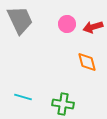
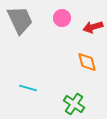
pink circle: moved 5 px left, 6 px up
cyan line: moved 5 px right, 9 px up
green cross: moved 11 px right; rotated 25 degrees clockwise
